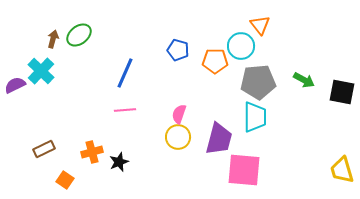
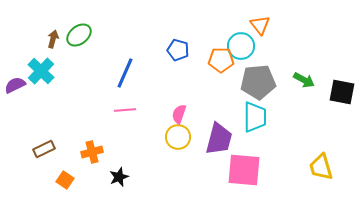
orange pentagon: moved 6 px right, 1 px up
black star: moved 15 px down
yellow trapezoid: moved 21 px left, 3 px up
